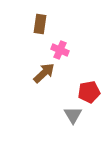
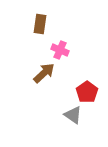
red pentagon: moved 2 px left; rotated 25 degrees counterclockwise
gray triangle: rotated 24 degrees counterclockwise
